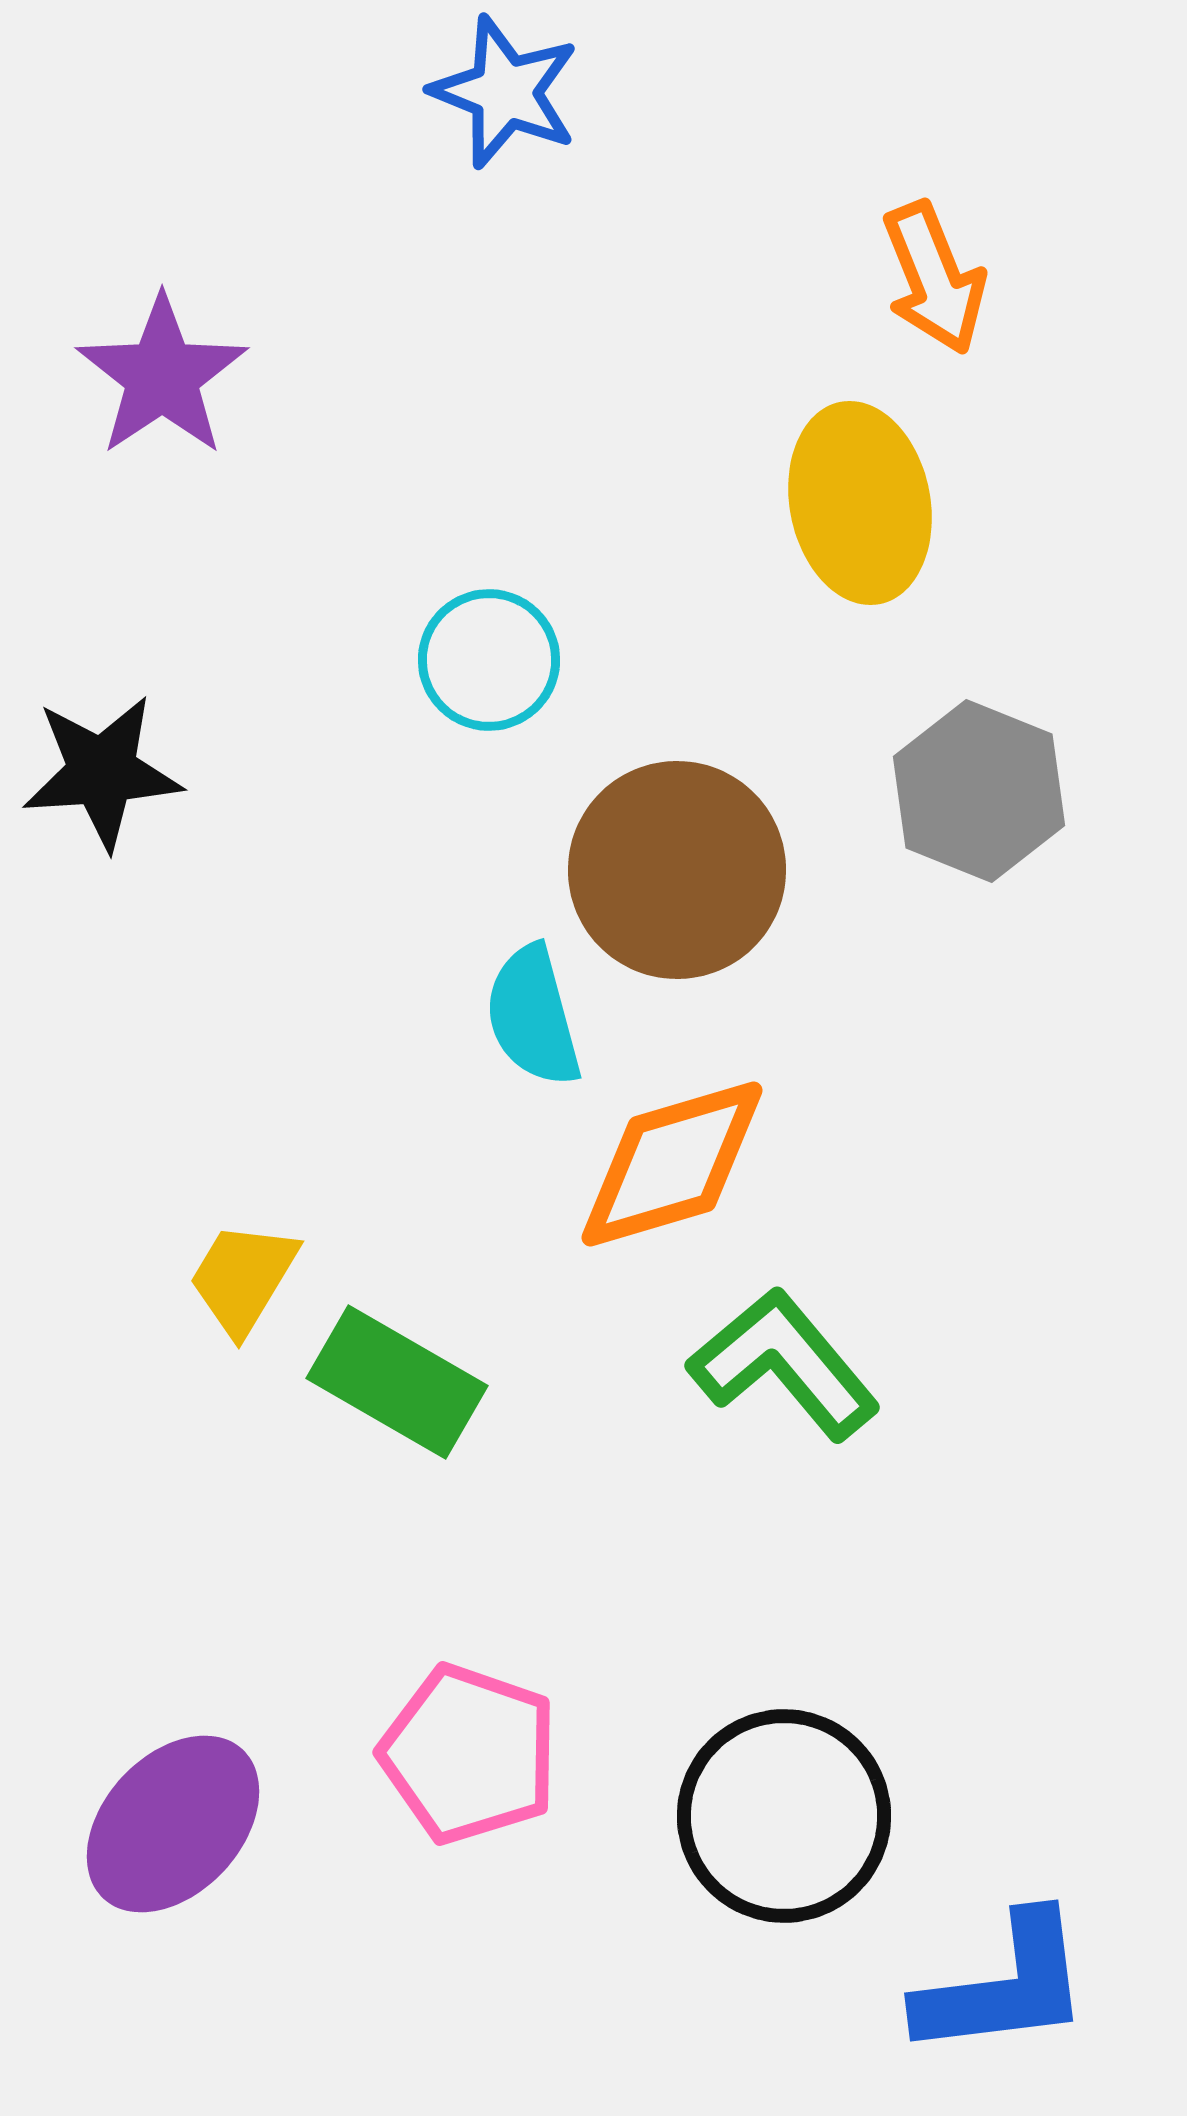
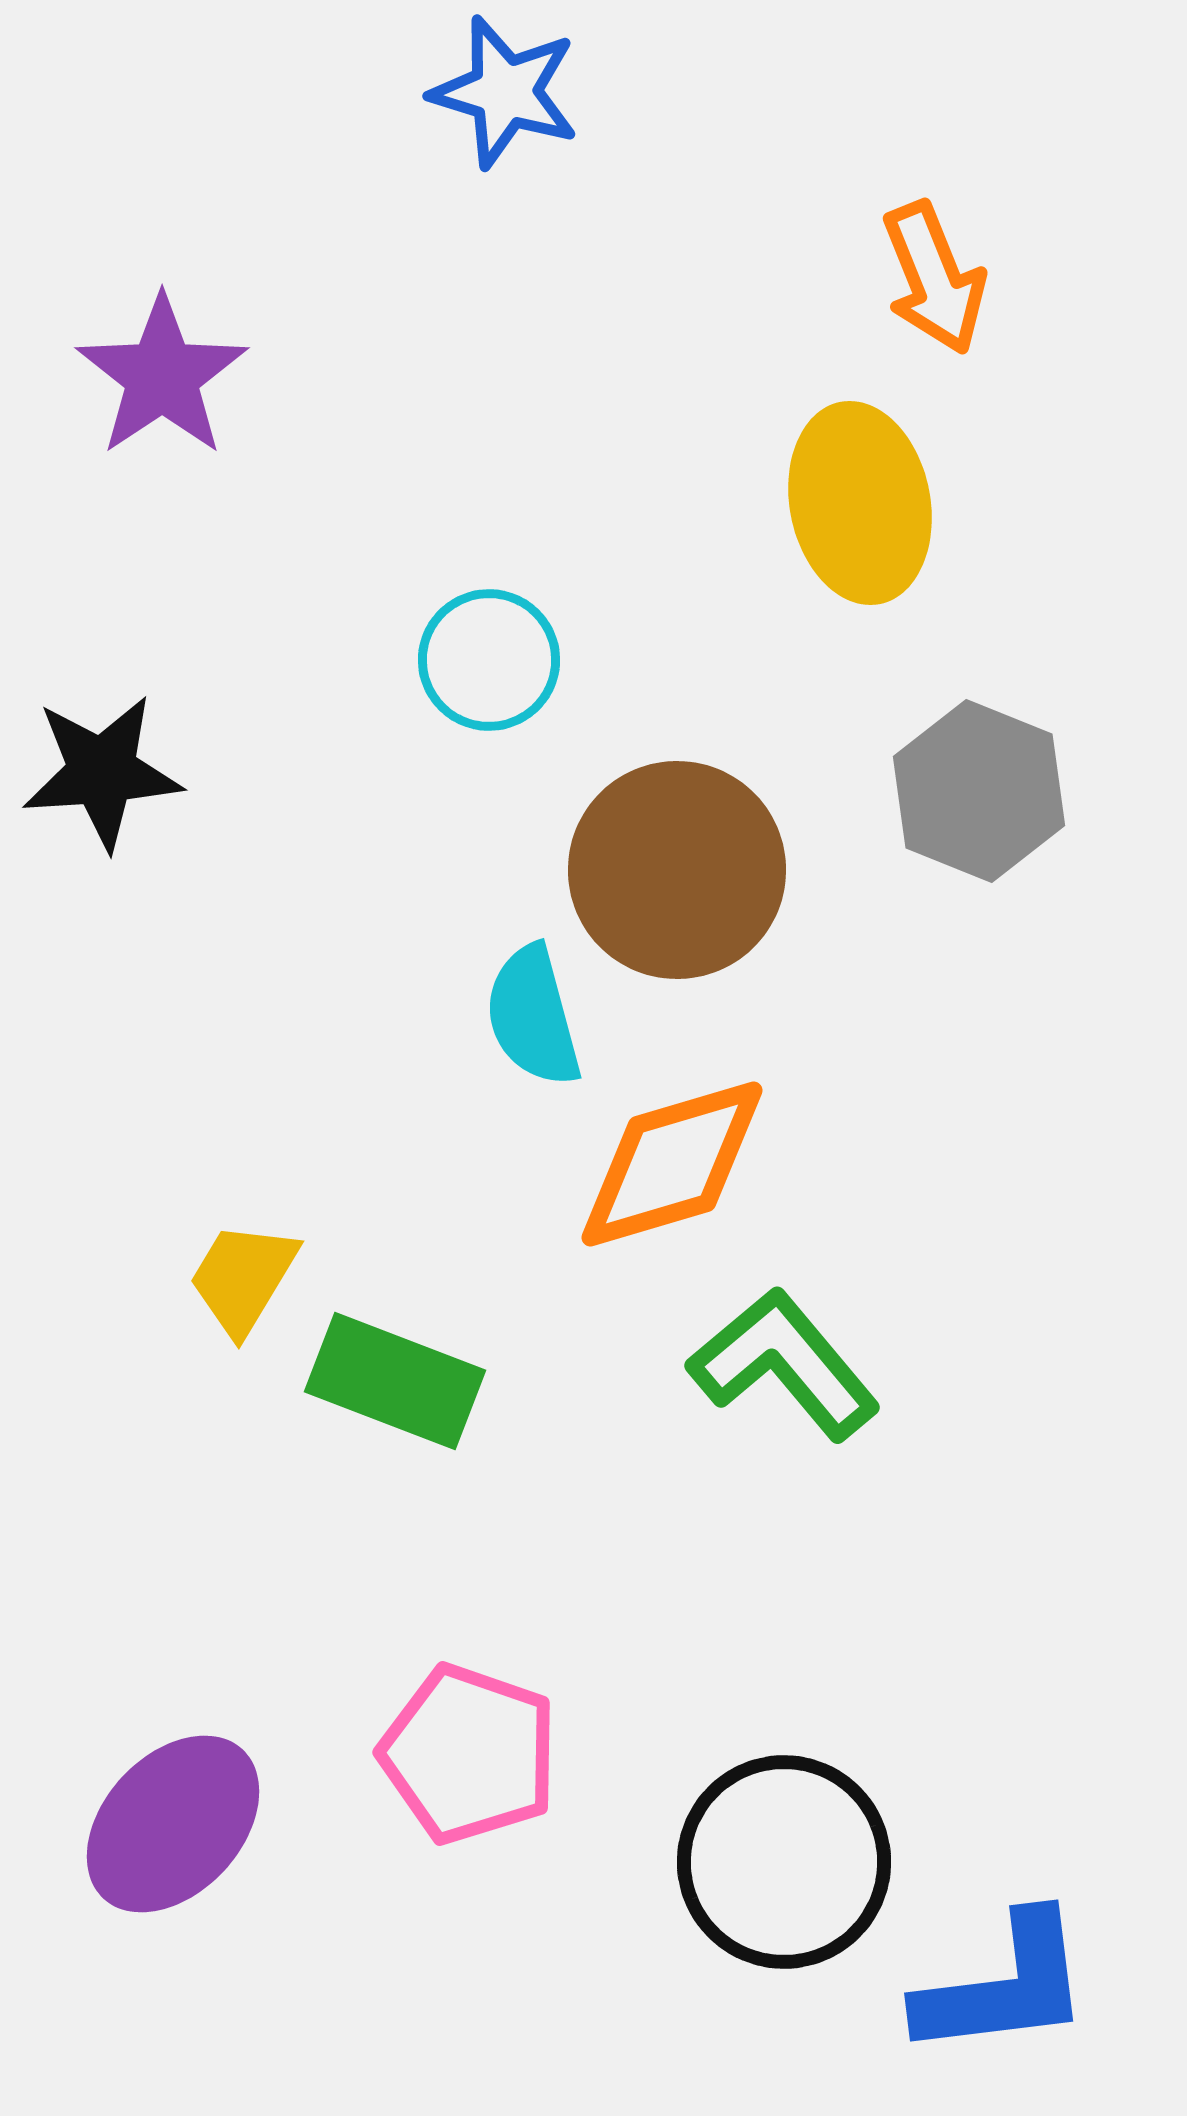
blue star: rotated 5 degrees counterclockwise
green rectangle: moved 2 px left, 1 px up; rotated 9 degrees counterclockwise
black circle: moved 46 px down
